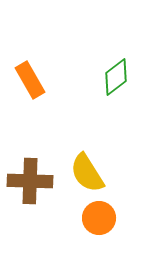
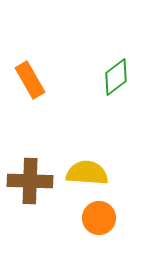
yellow semicircle: rotated 126 degrees clockwise
